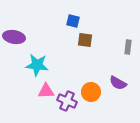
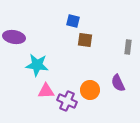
purple semicircle: rotated 36 degrees clockwise
orange circle: moved 1 px left, 2 px up
